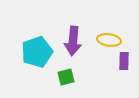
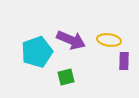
purple arrow: moved 2 px left, 1 px up; rotated 72 degrees counterclockwise
